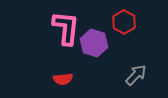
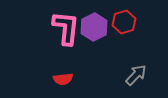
red hexagon: rotated 15 degrees clockwise
purple hexagon: moved 16 px up; rotated 16 degrees clockwise
